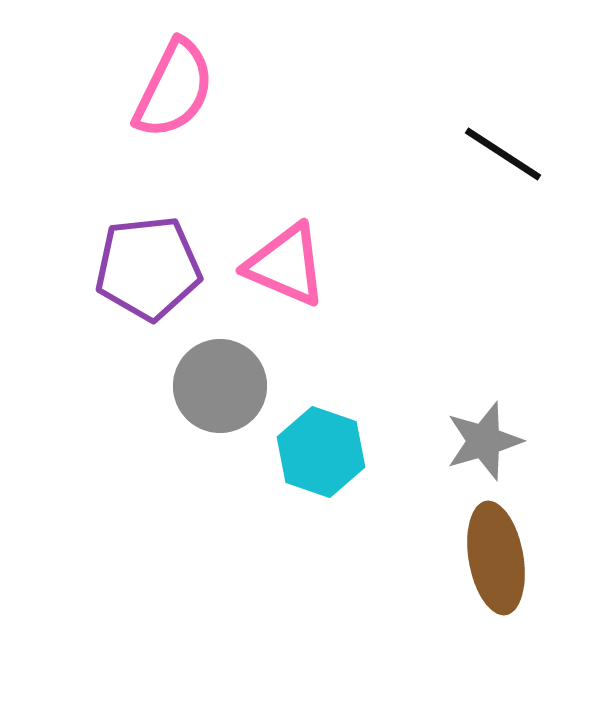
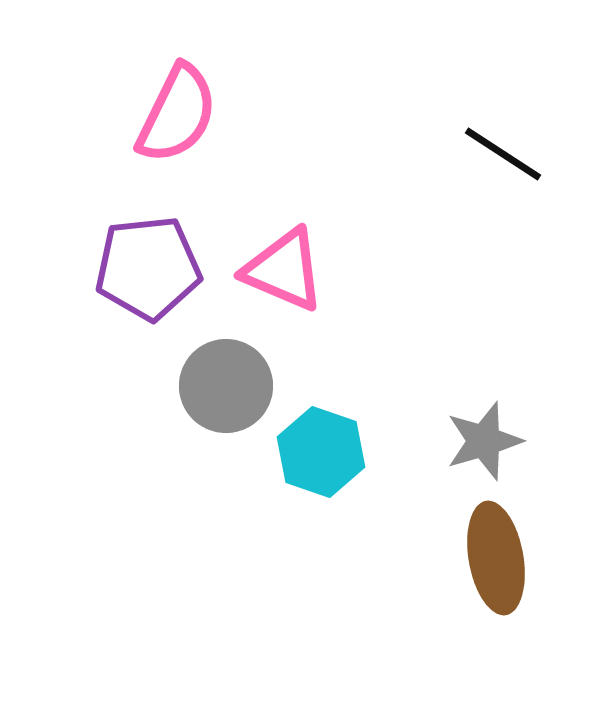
pink semicircle: moved 3 px right, 25 px down
pink triangle: moved 2 px left, 5 px down
gray circle: moved 6 px right
